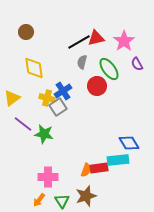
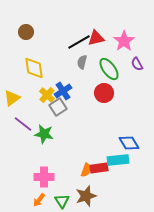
red circle: moved 7 px right, 7 px down
yellow cross: moved 3 px up; rotated 28 degrees clockwise
pink cross: moved 4 px left
